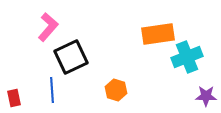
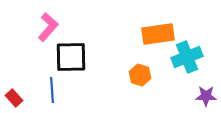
black square: rotated 24 degrees clockwise
orange hexagon: moved 24 px right, 15 px up
red rectangle: rotated 30 degrees counterclockwise
